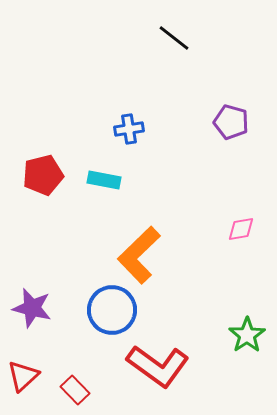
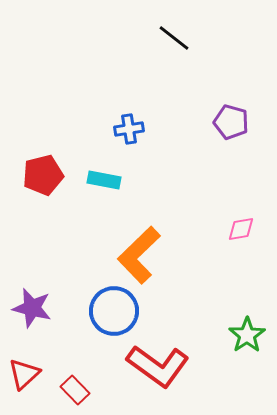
blue circle: moved 2 px right, 1 px down
red triangle: moved 1 px right, 2 px up
